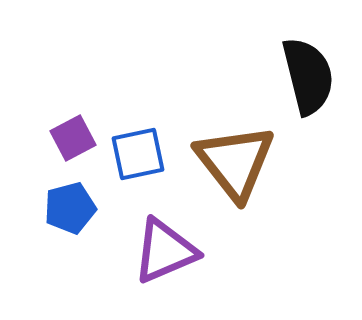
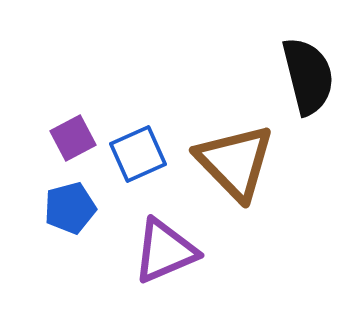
blue square: rotated 12 degrees counterclockwise
brown triangle: rotated 6 degrees counterclockwise
